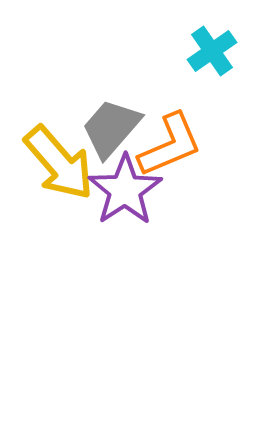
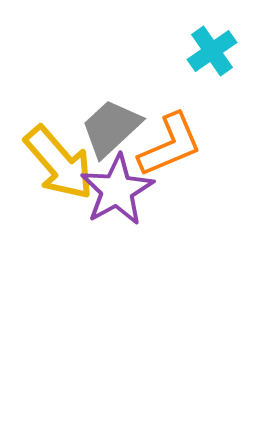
gray trapezoid: rotated 6 degrees clockwise
purple star: moved 8 px left; rotated 4 degrees clockwise
